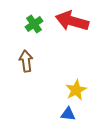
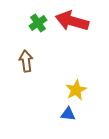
green cross: moved 4 px right, 1 px up
